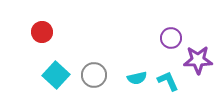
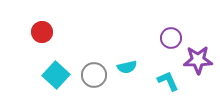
cyan semicircle: moved 10 px left, 11 px up
